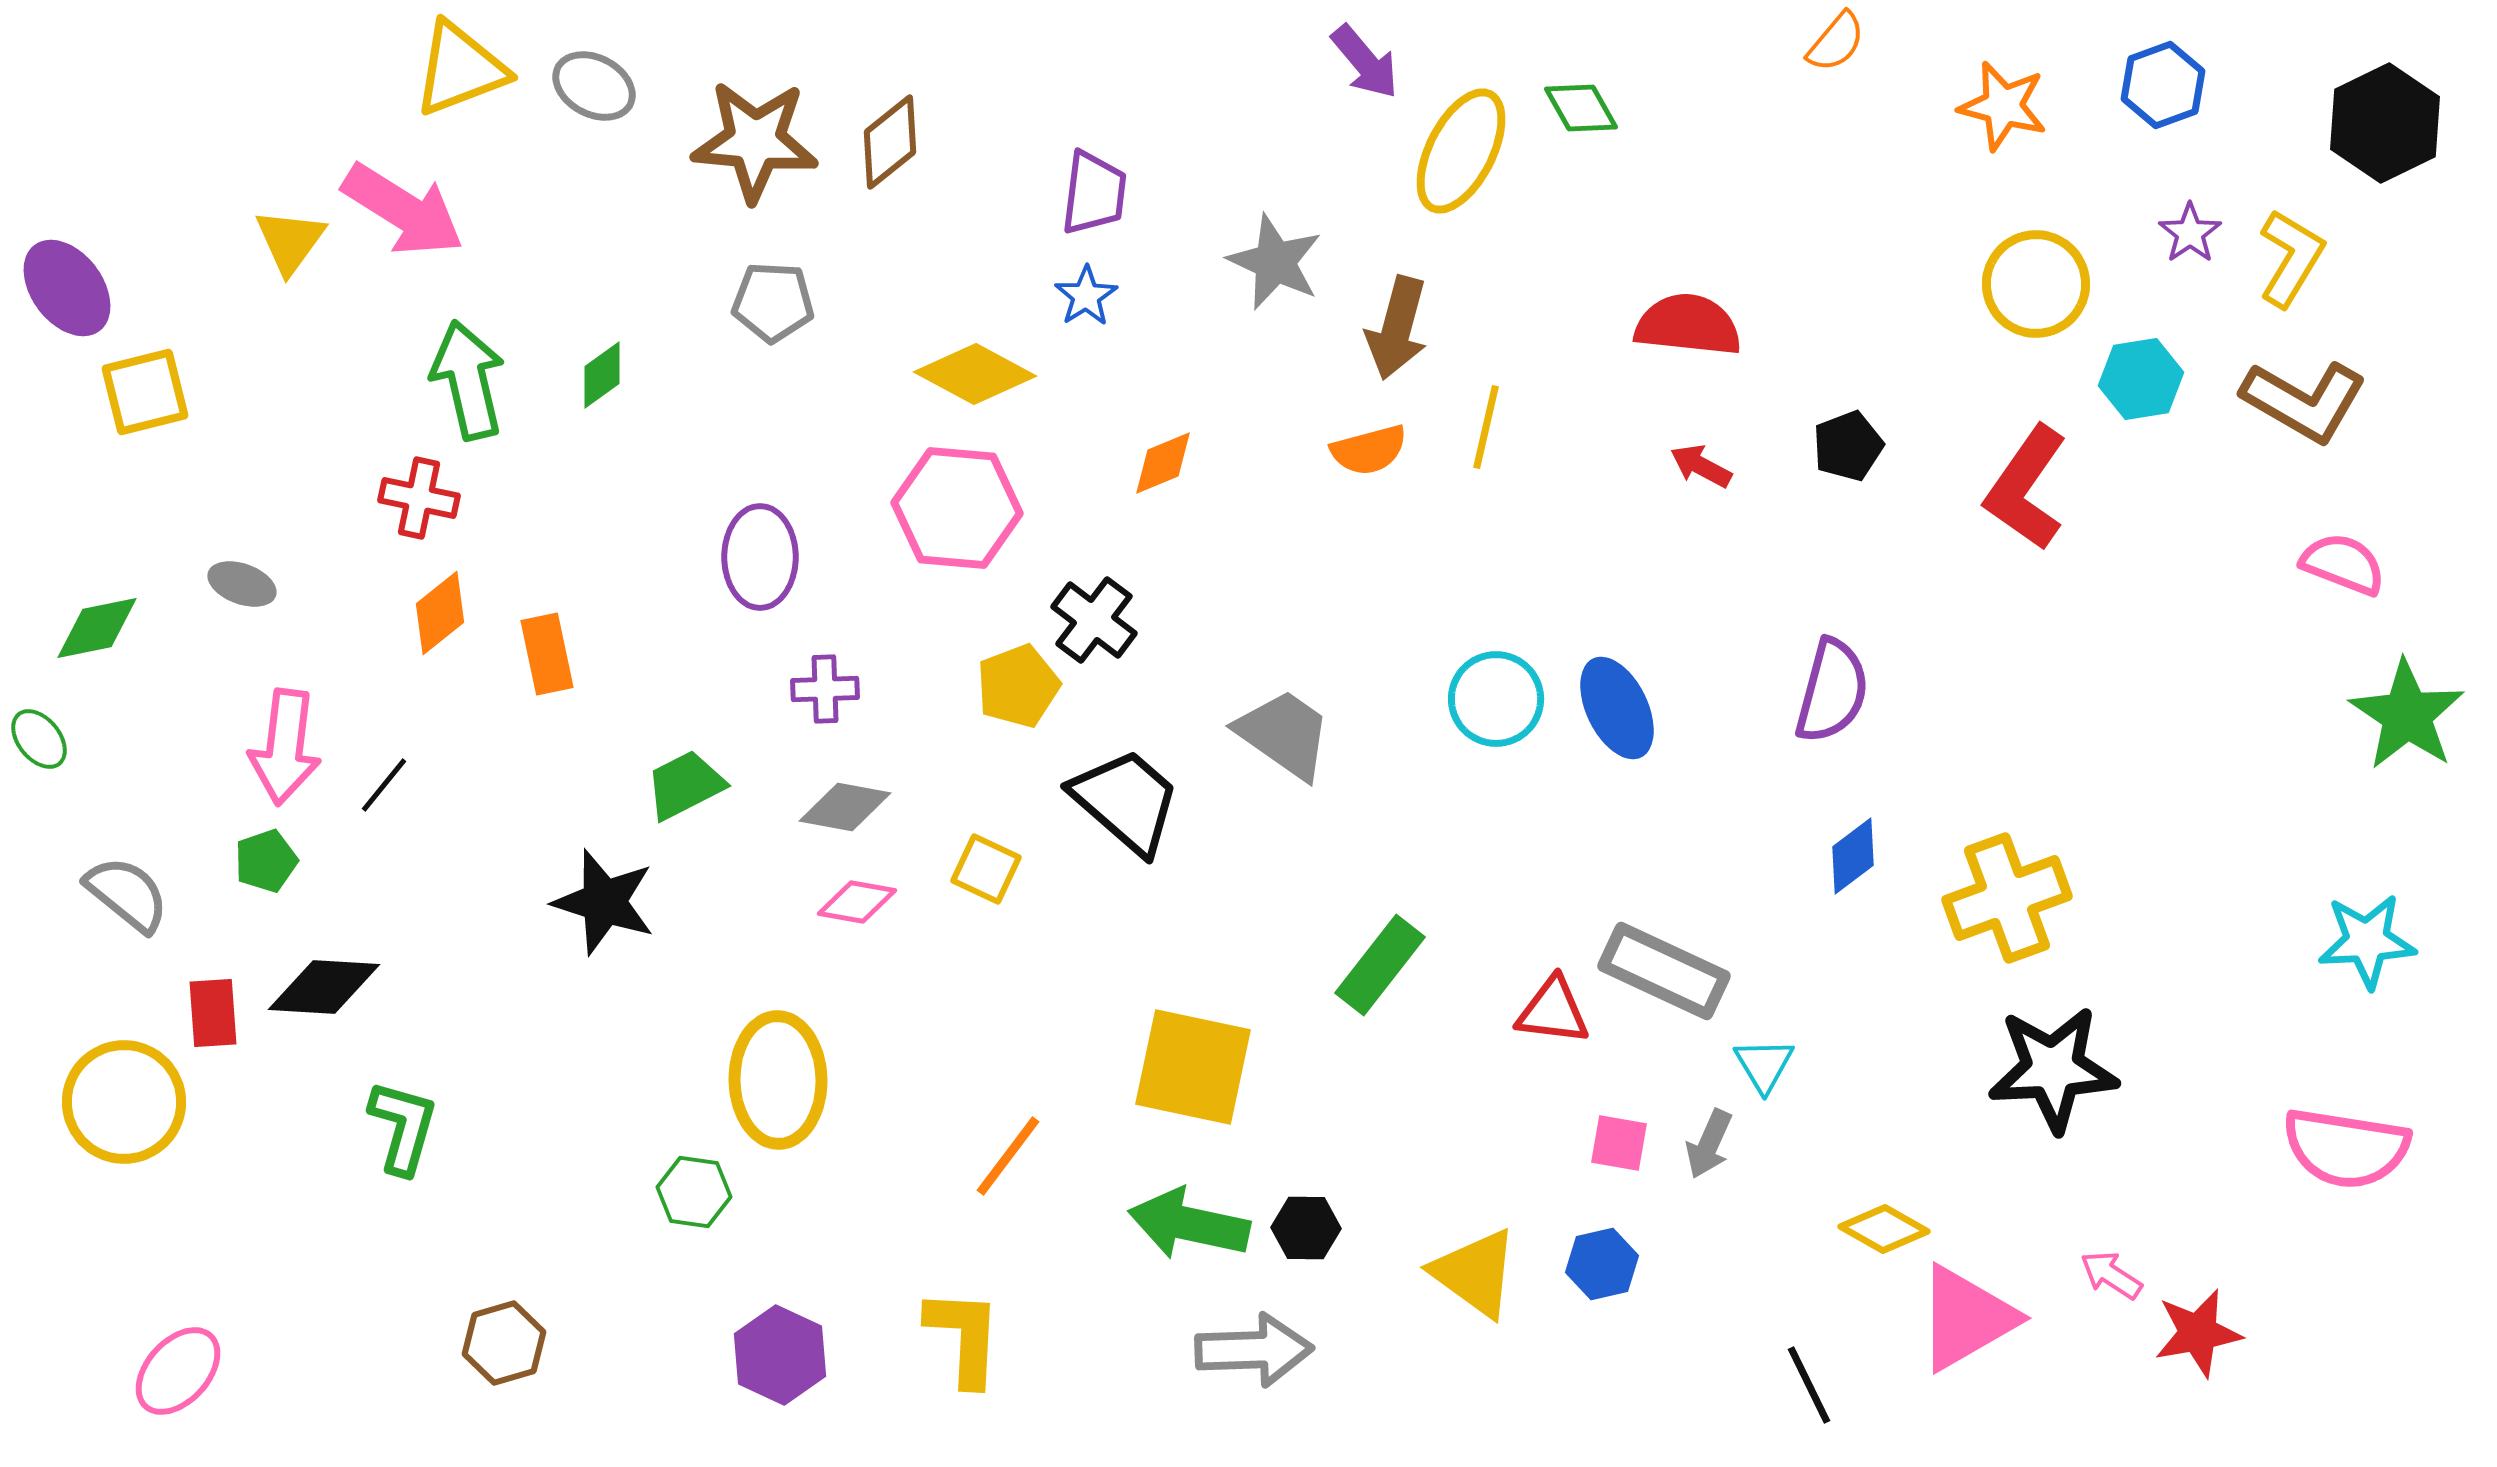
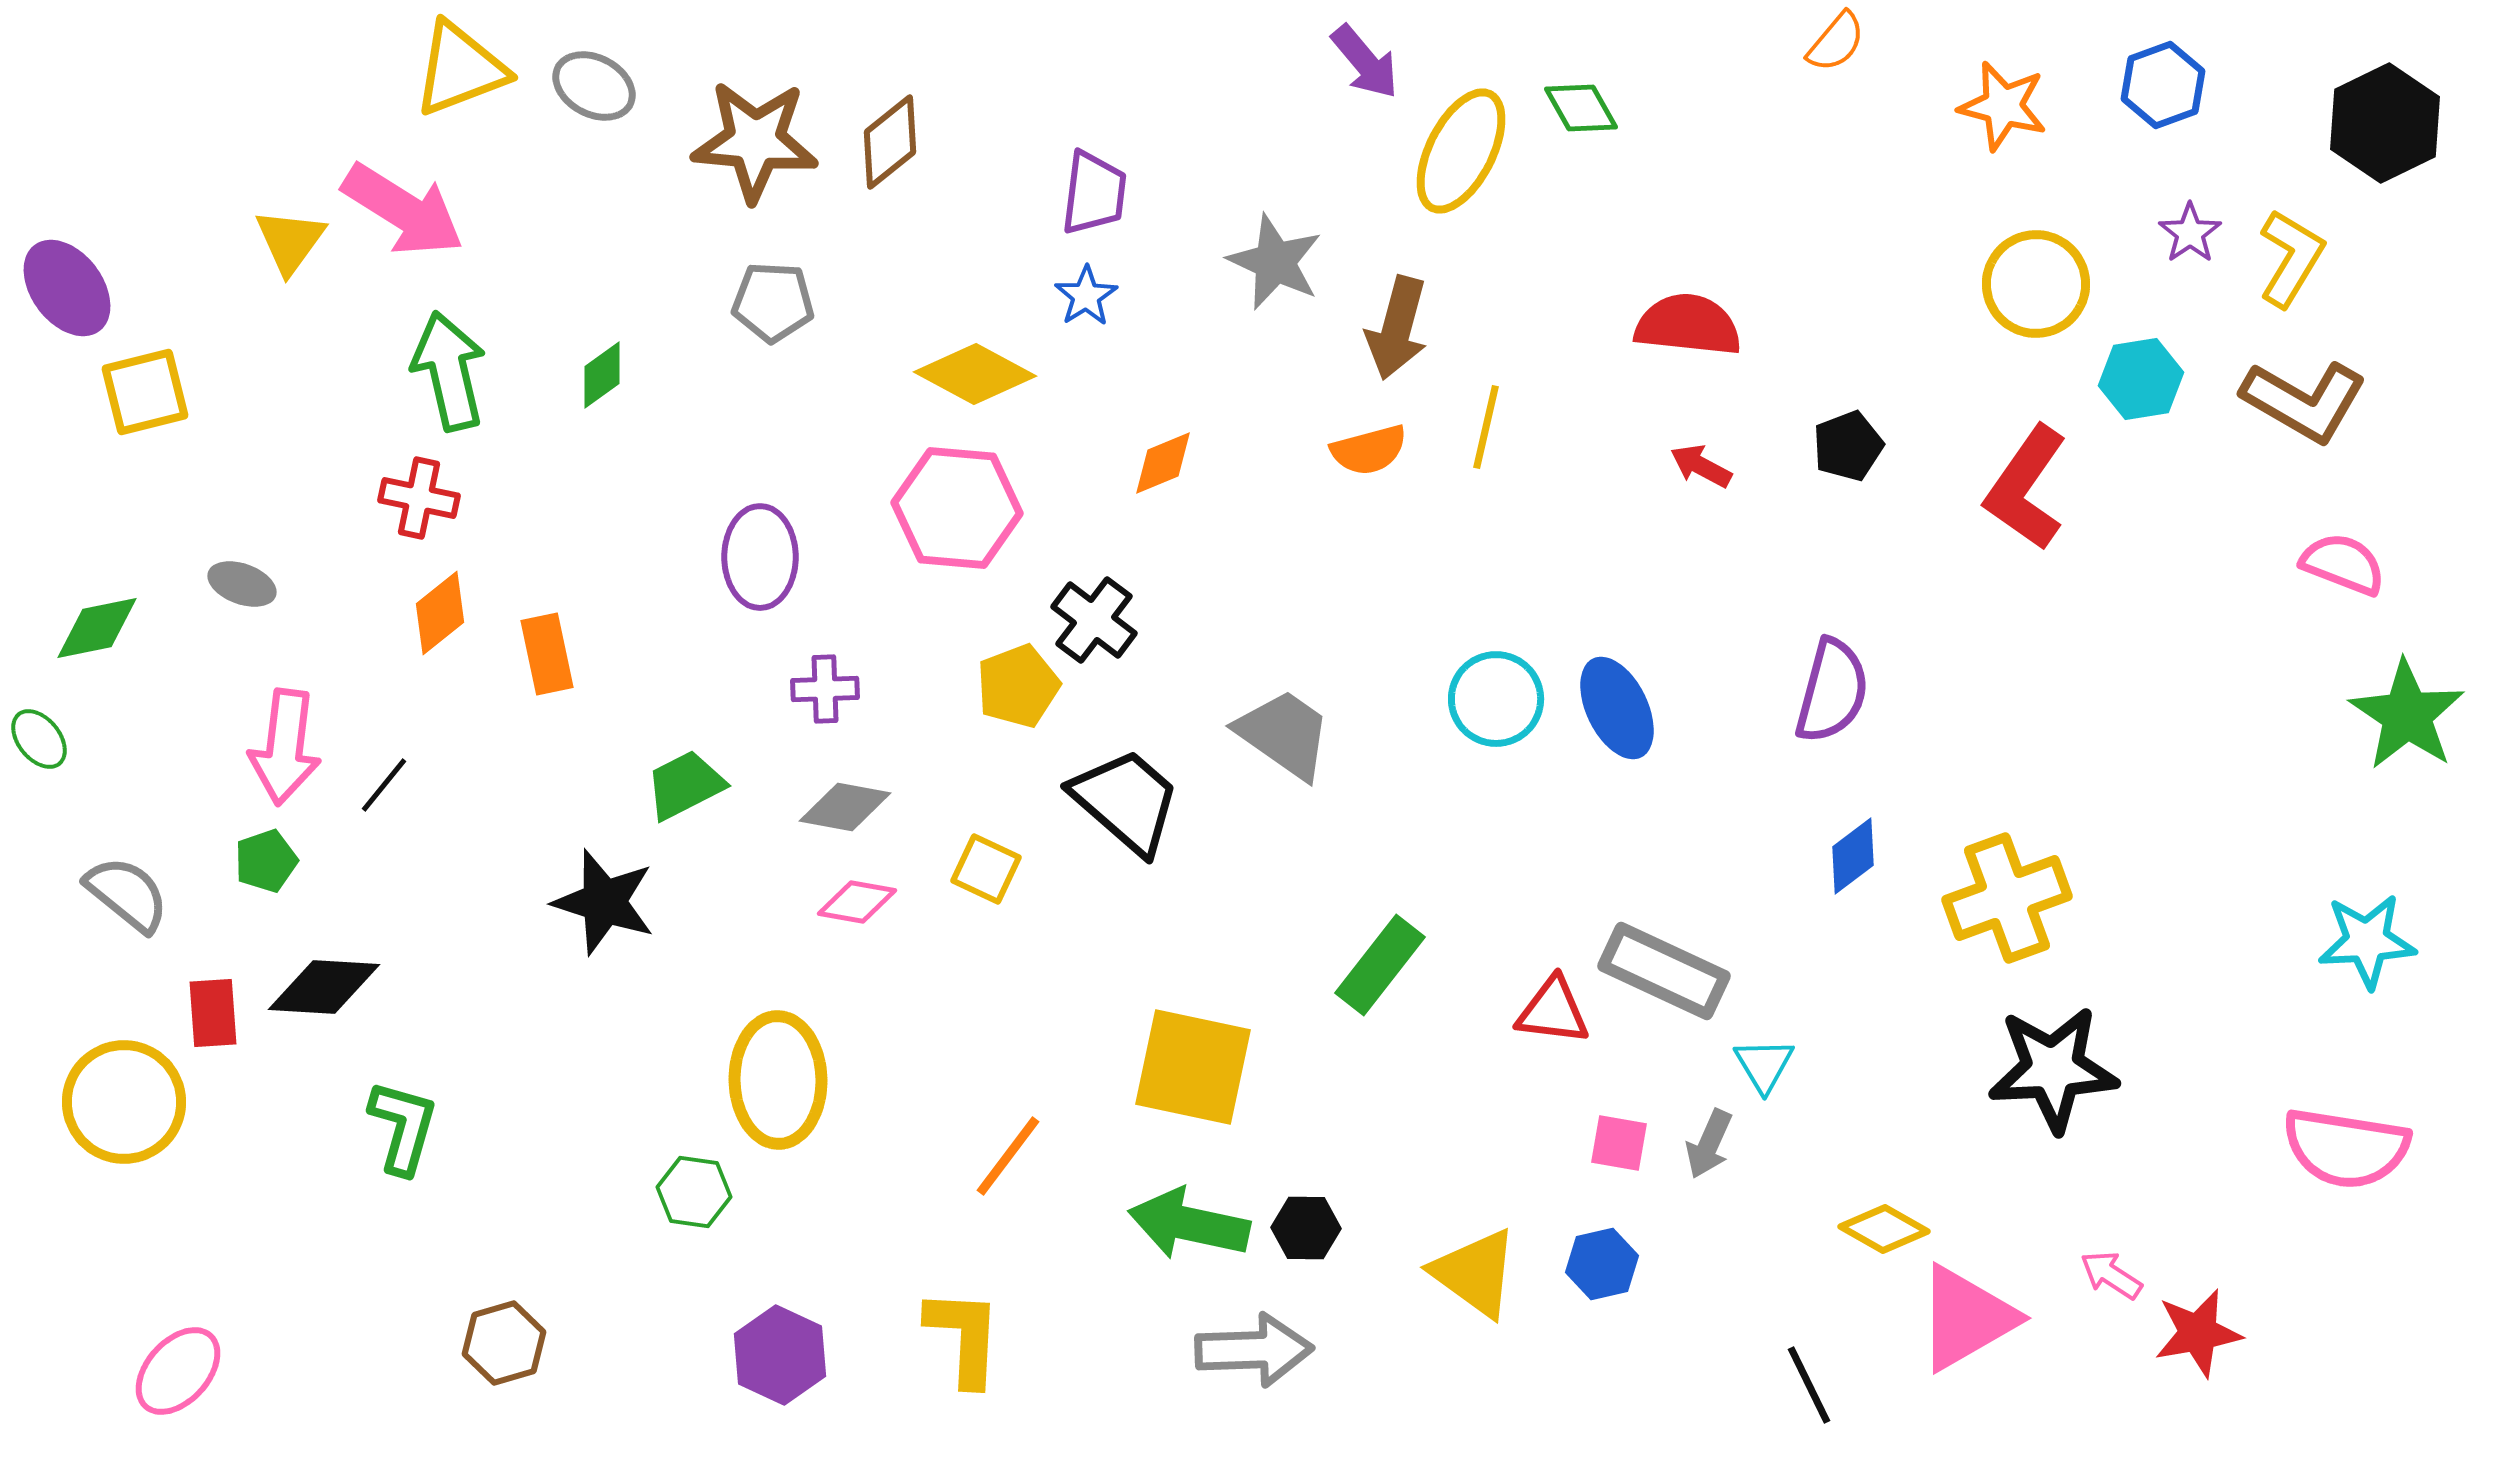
green arrow at (468, 380): moved 19 px left, 9 px up
